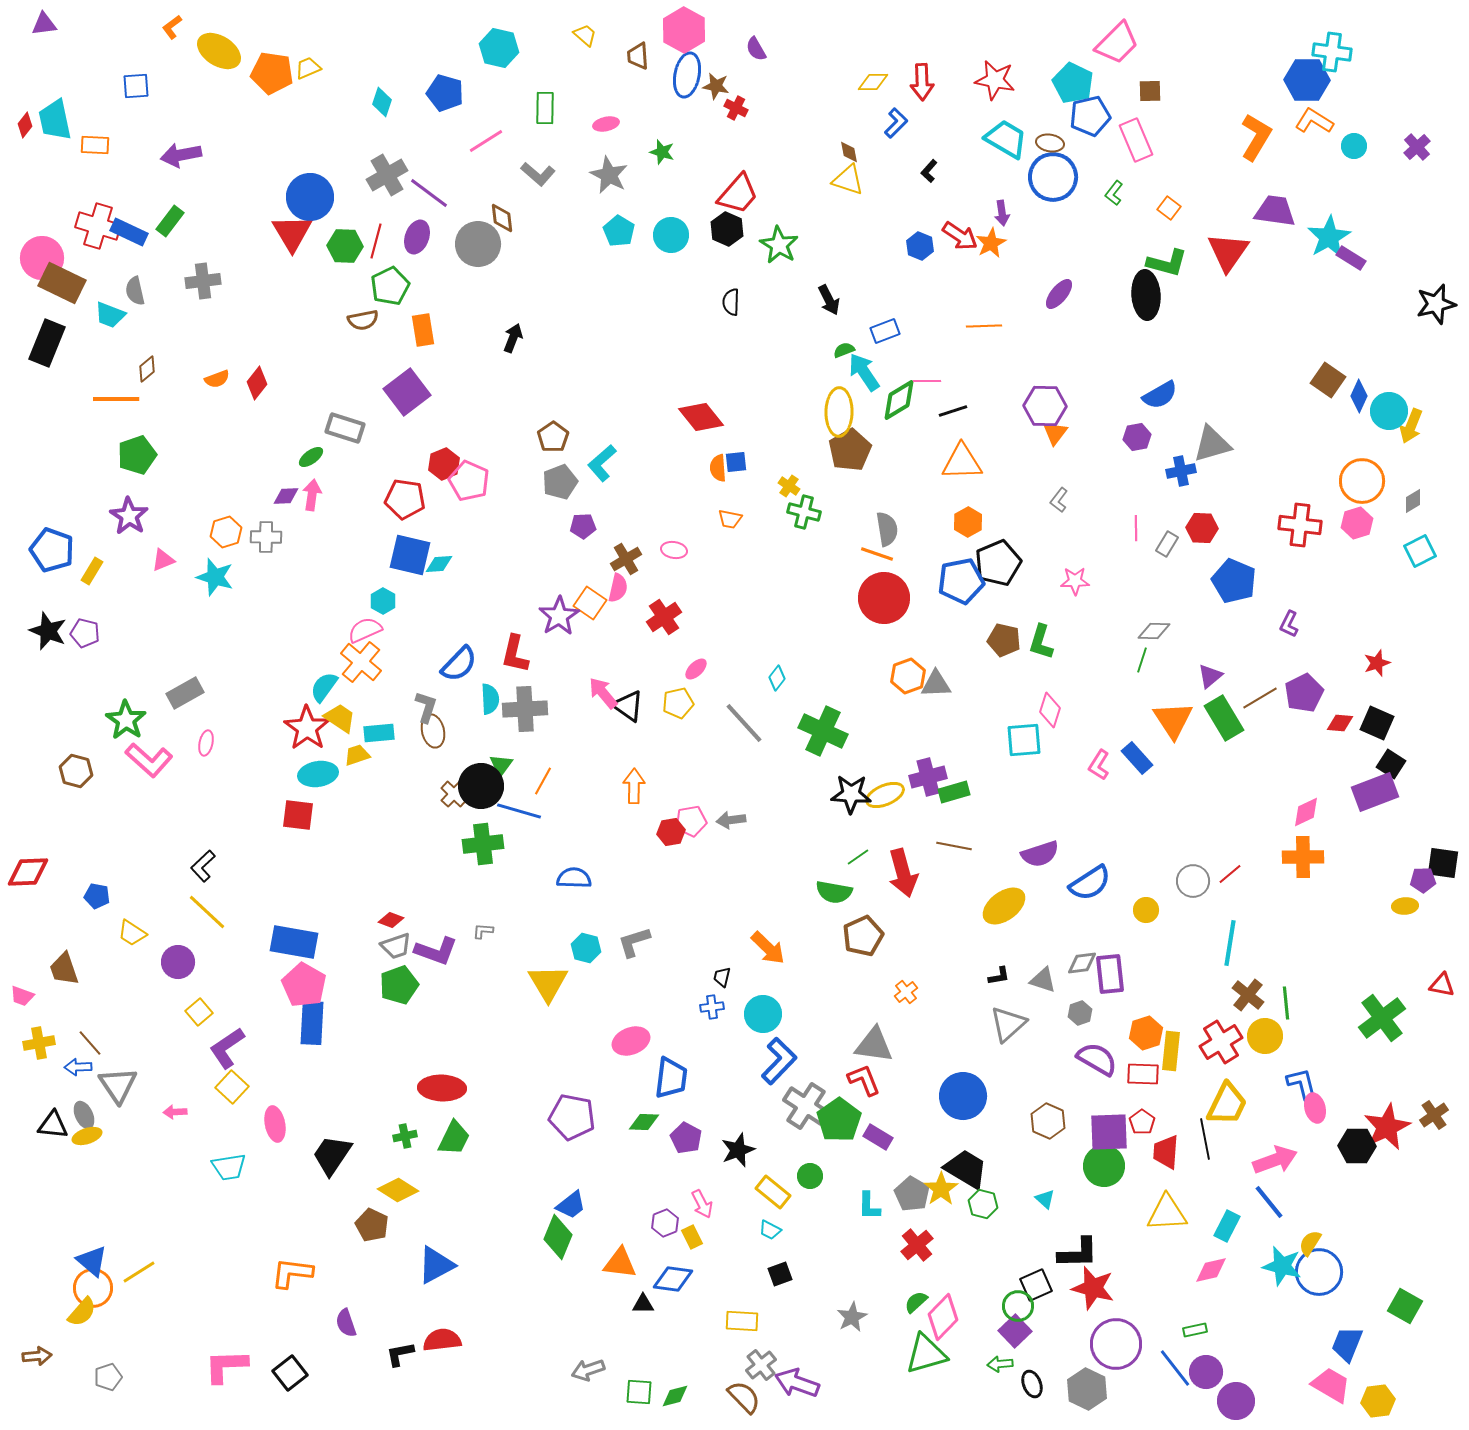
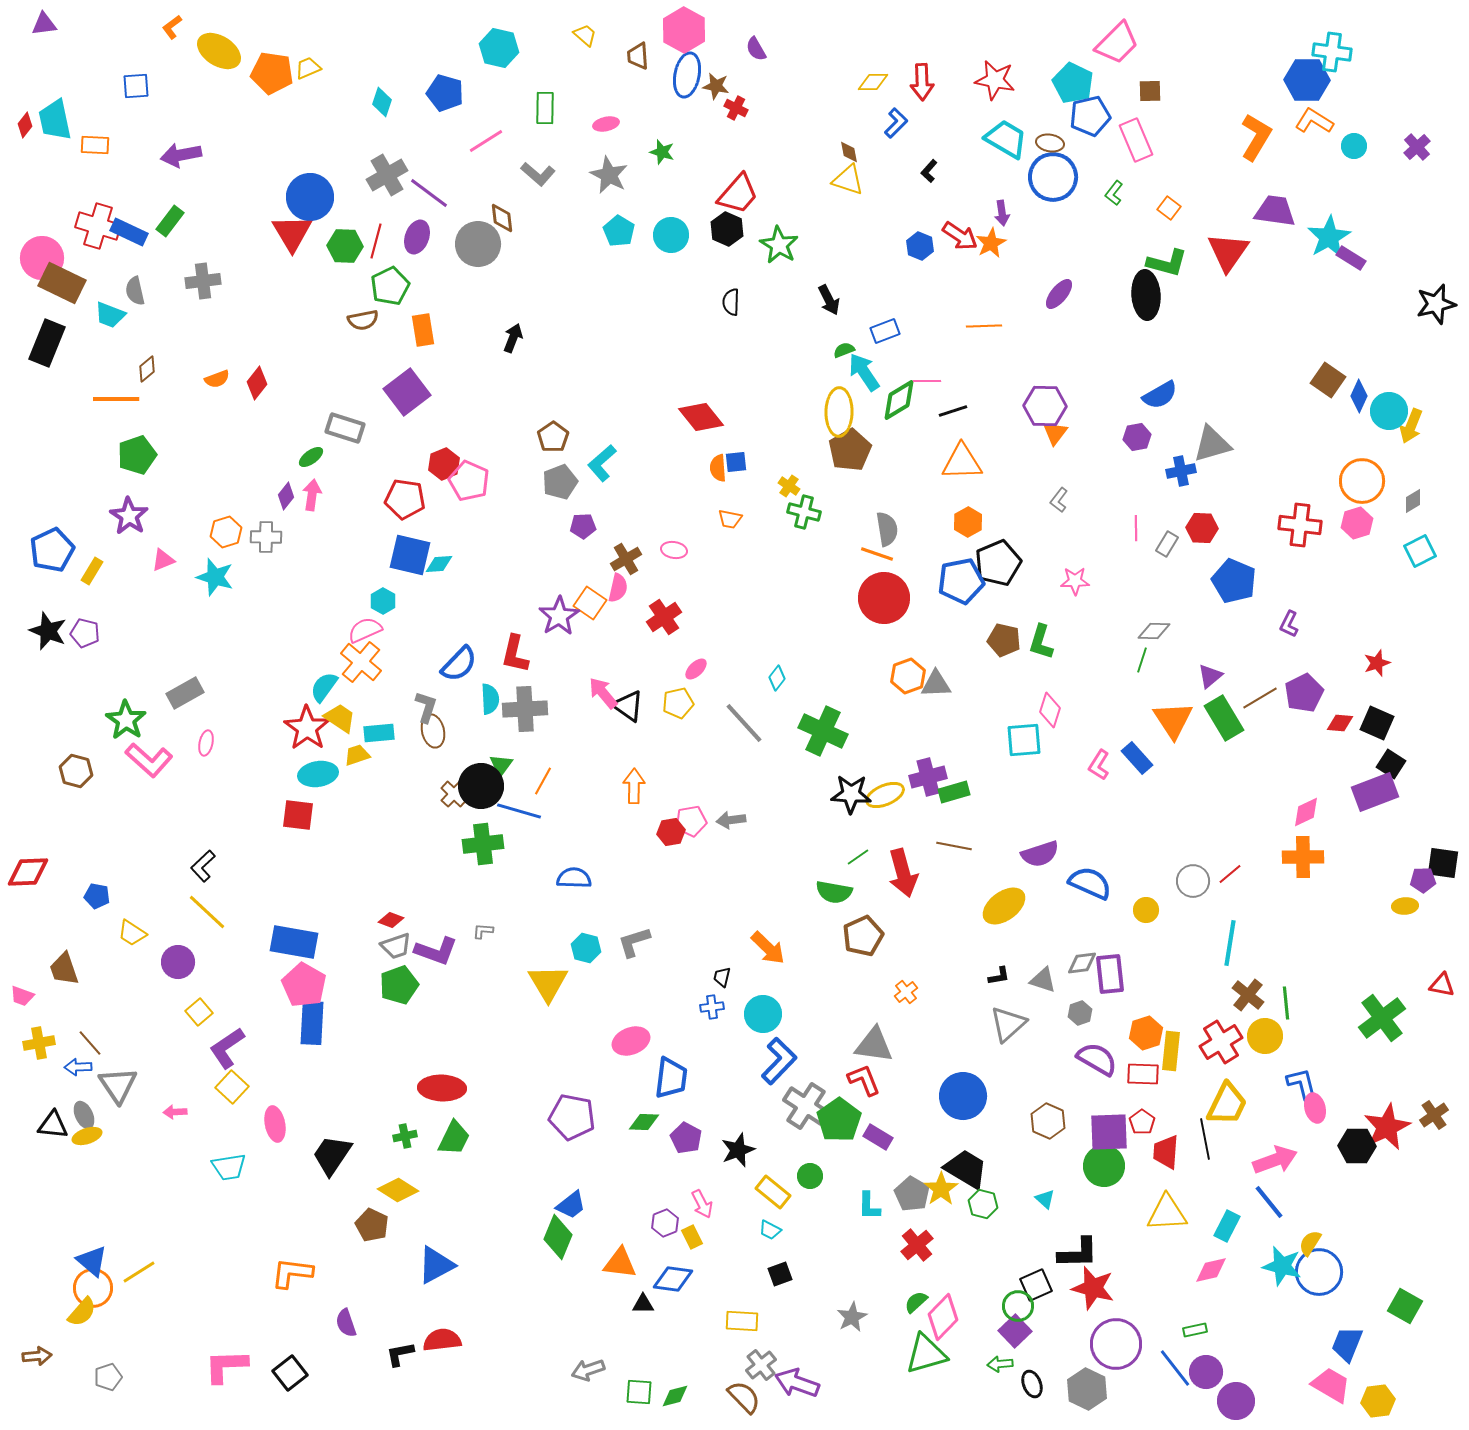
purple diamond at (286, 496): rotated 48 degrees counterclockwise
blue pentagon at (52, 550): rotated 27 degrees clockwise
blue semicircle at (1090, 883): rotated 123 degrees counterclockwise
